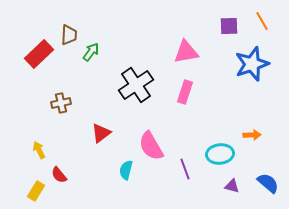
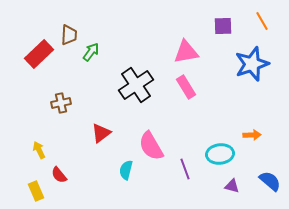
purple square: moved 6 px left
pink rectangle: moved 1 px right, 5 px up; rotated 50 degrees counterclockwise
blue semicircle: moved 2 px right, 2 px up
yellow rectangle: rotated 54 degrees counterclockwise
